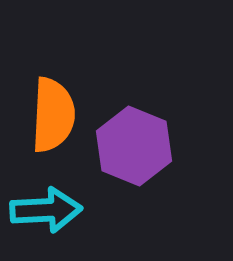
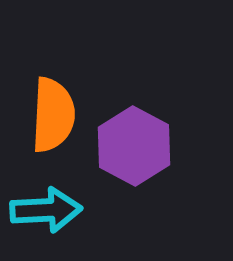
purple hexagon: rotated 6 degrees clockwise
